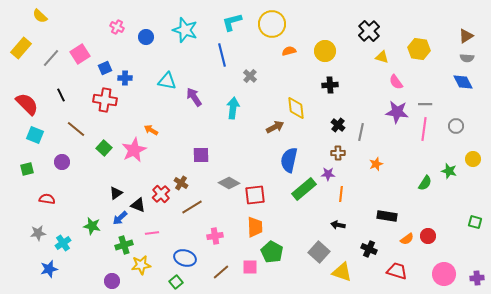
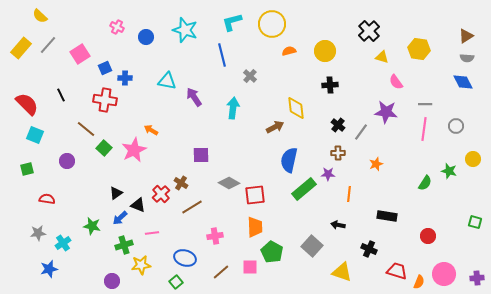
gray line at (51, 58): moved 3 px left, 13 px up
purple star at (397, 112): moved 11 px left
brown line at (76, 129): moved 10 px right
gray line at (361, 132): rotated 24 degrees clockwise
purple circle at (62, 162): moved 5 px right, 1 px up
orange line at (341, 194): moved 8 px right
orange semicircle at (407, 239): moved 12 px right, 43 px down; rotated 32 degrees counterclockwise
gray square at (319, 252): moved 7 px left, 6 px up
